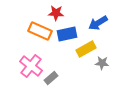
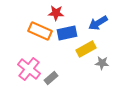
blue rectangle: moved 1 px up
pink cross: moved 2 px left, 3 px down
